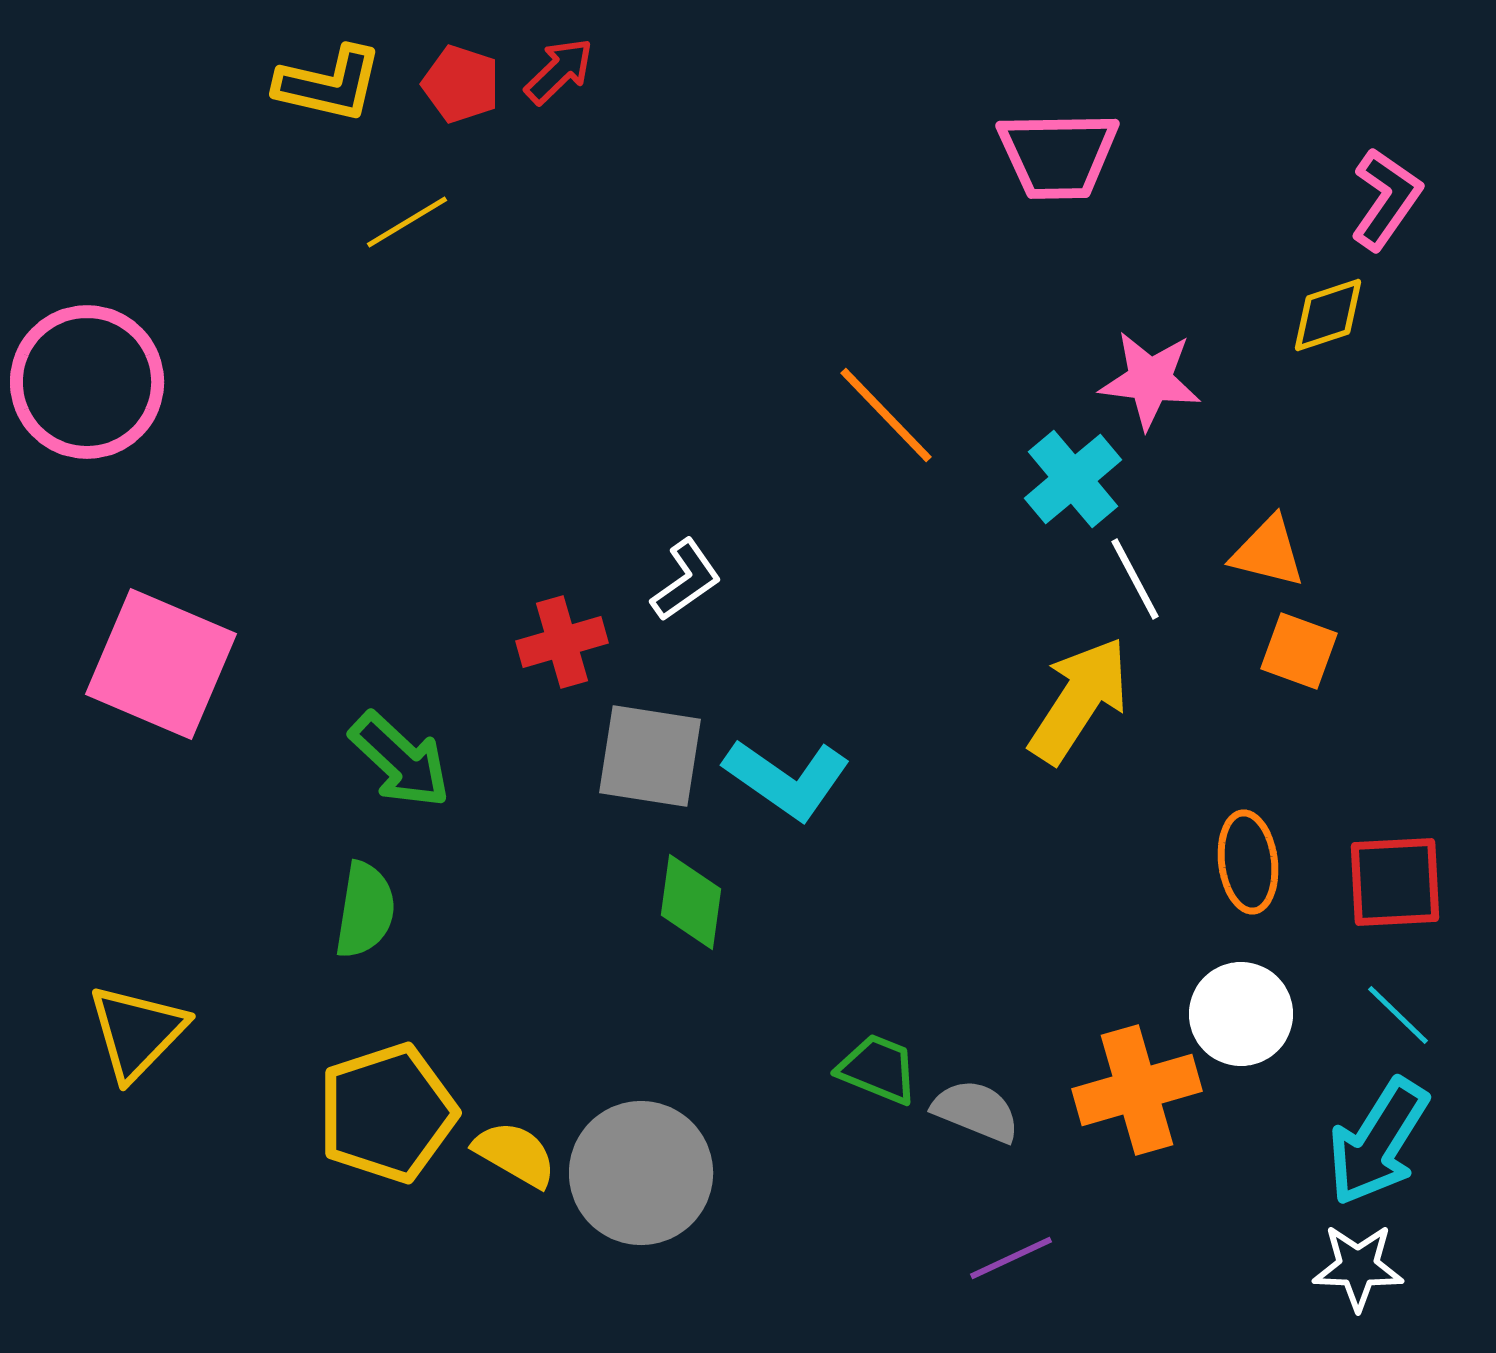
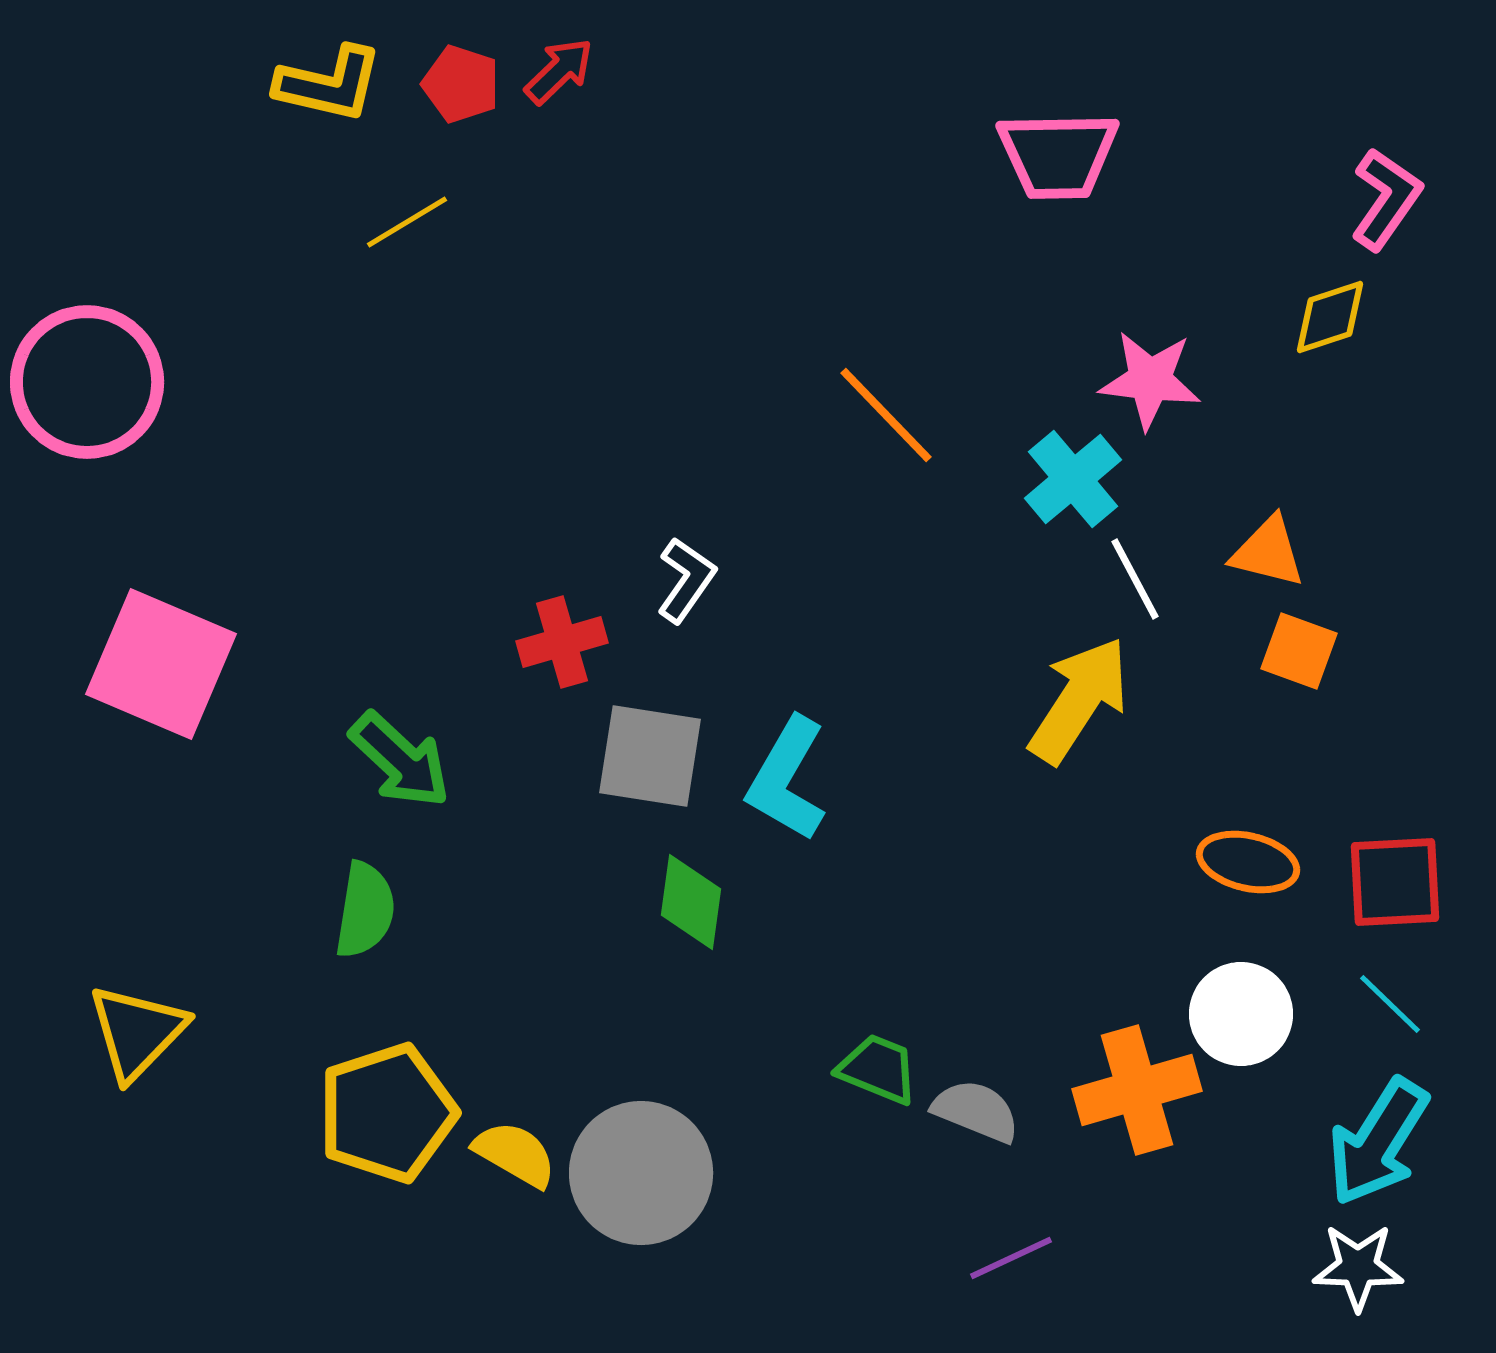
yellow diamond: moved 2 px right, 2 px down
white L-shape: rotated 20 degrees counterclockwise
cyan L-shape: rotated 85 degrees clockwise
orange ellipse: rotated 70 degrees counterclockwise
cyan line: moved 8 px left, 11 px up
